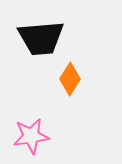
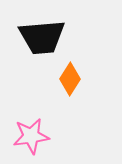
black trapezoid: moved 1 px right, 1 px up
